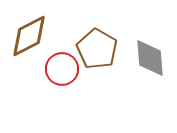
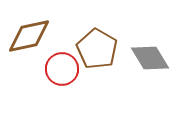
brown diamond: rotated 15 degrees clockwise
gray diamond: rotated 27 degrees counterclockwise
